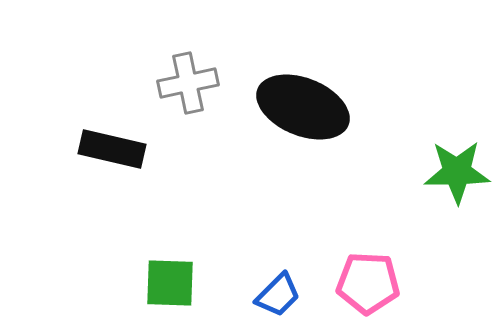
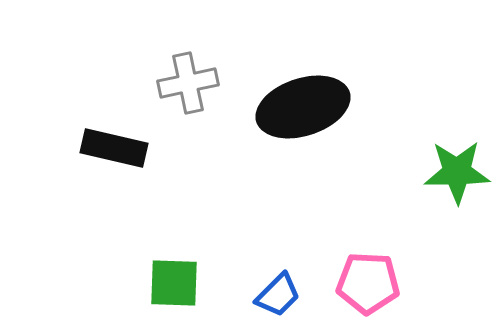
black ellipse: rotated 40 degrees counterclockwise
black rectangle: moved 2 px right, 1 px up
green square: moved 4 px right
